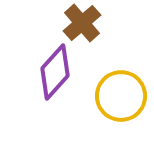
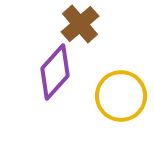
brown cross: moved 2 px left, 1 px down
